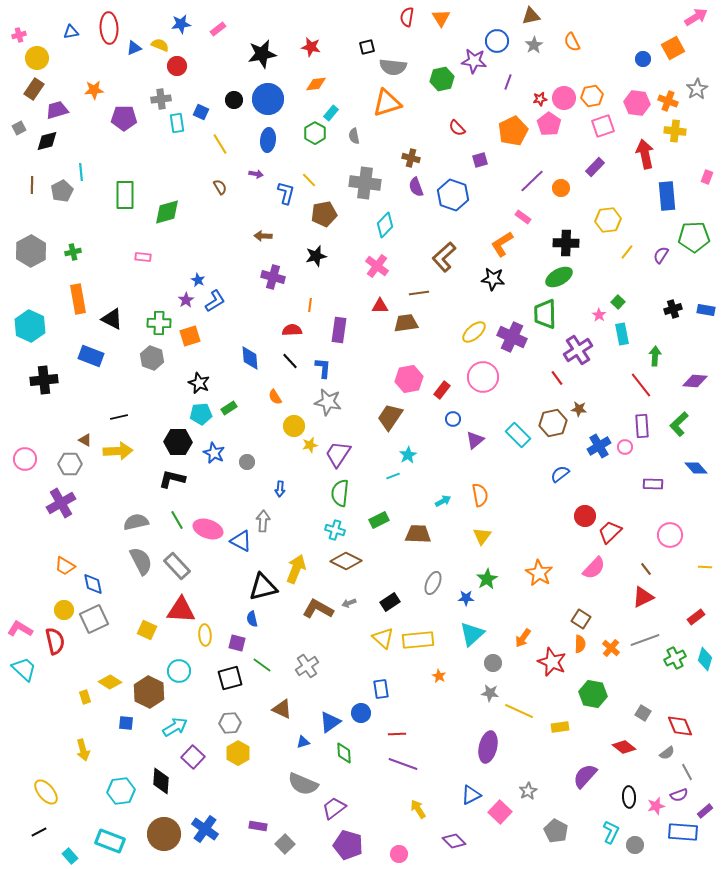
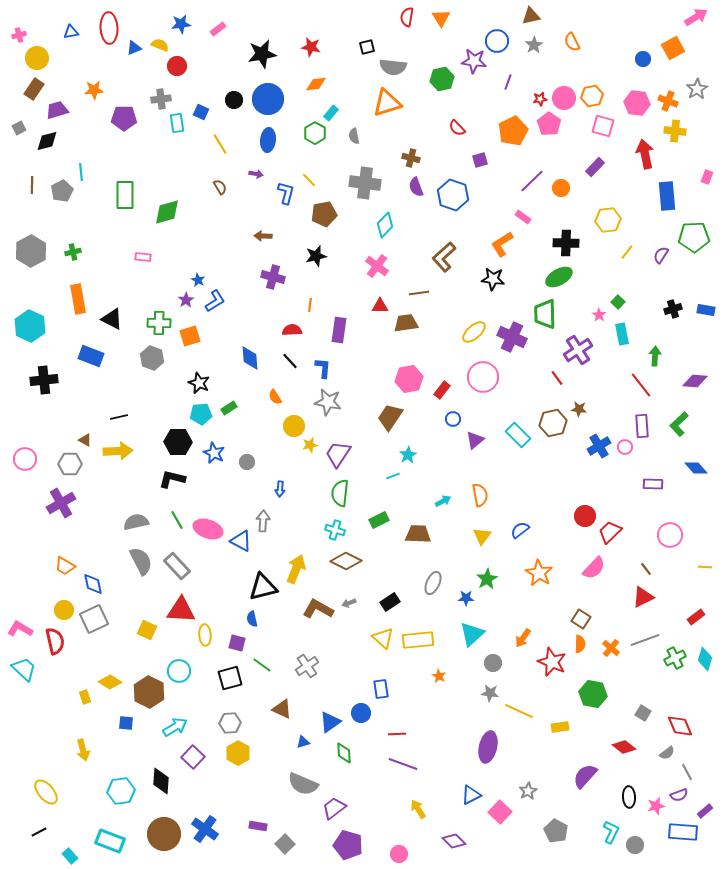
pink square at (603, 126): rotated 35 degrees clockwise
blue semicircle at (560, 474): moved 40 px left, 56 px down
